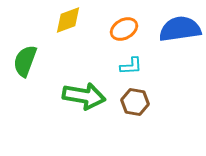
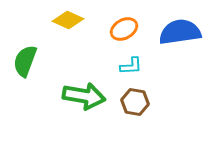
yellow diamond: rotated 44 degrees clockwise
blue semicircle: moved 3 px down
